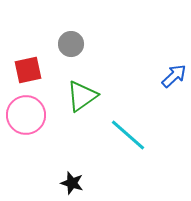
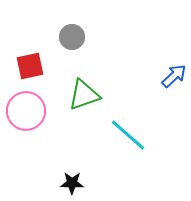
gray circle: moved 1 px right, 7 px up
red square: moved 2 px right, 4 px up
green triangle: moved 2 px right, 1 px up; rotated 16 degrees clockwise
pink circle: moved 4 px up
black star: rotated 15 degrees counterclockwise
